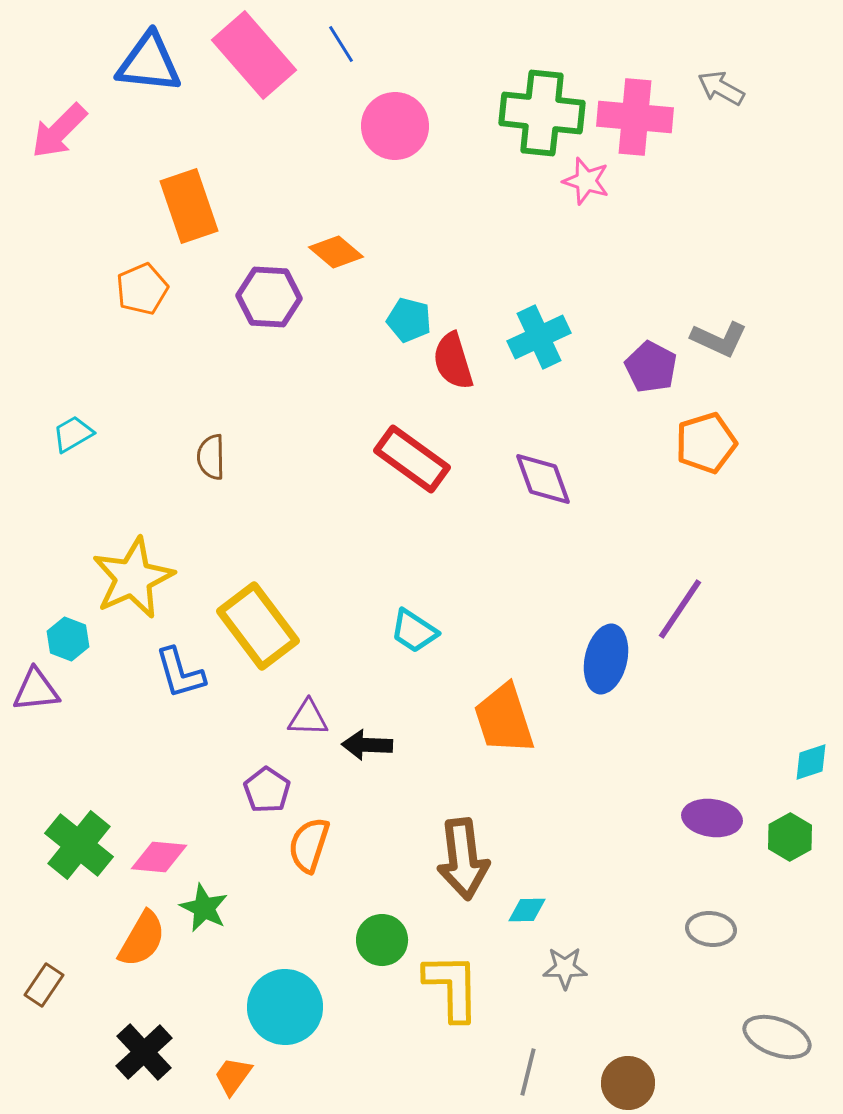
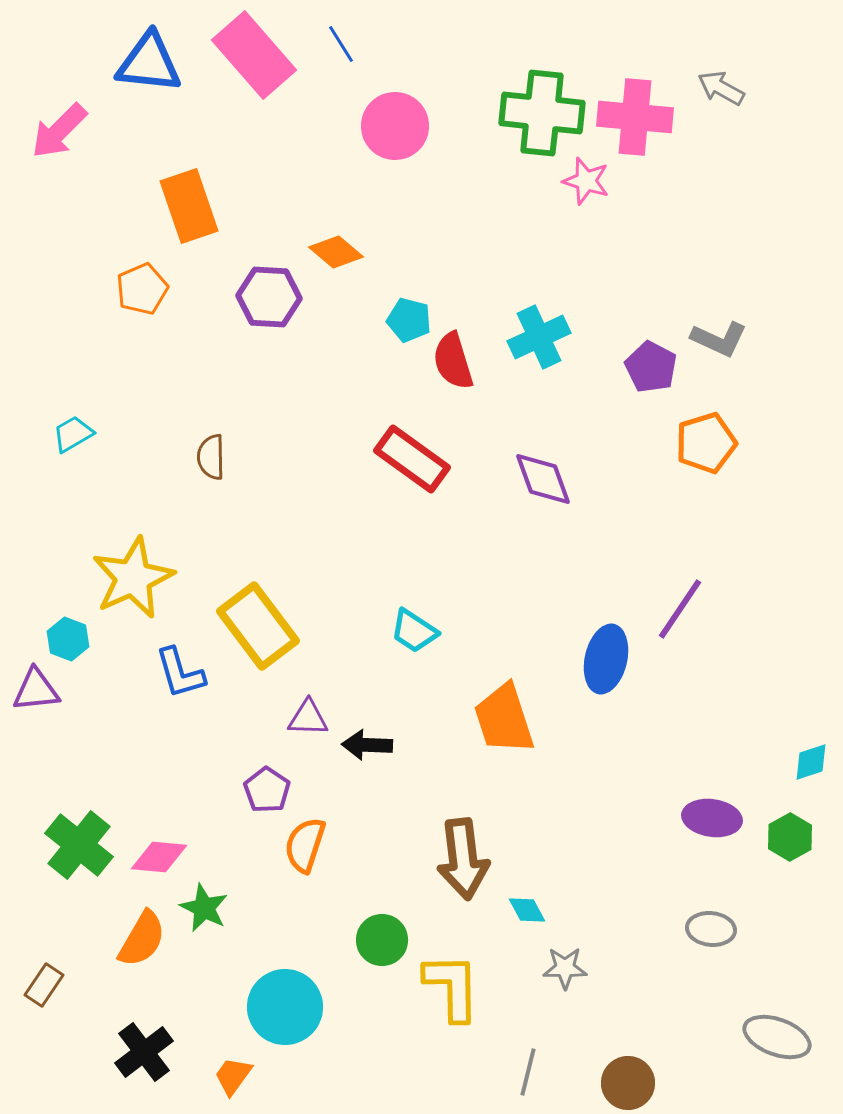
orange semicircle at (309, 845): moved 4 px left
cyan diamond at (527, 910): rotated 63 degrees clockwise
black cross at (144, 1052): rotated 6 degrees clockwise
